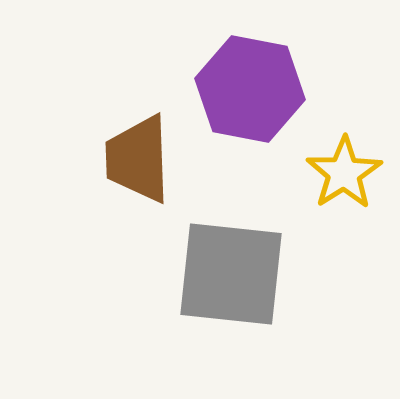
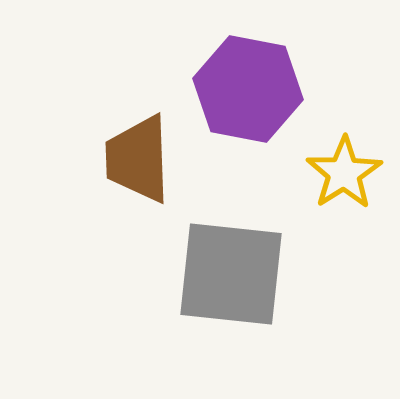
purple hexagon: moved 2 px left
